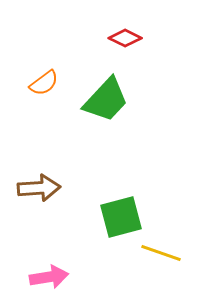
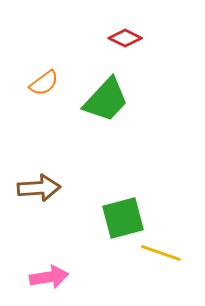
green square: moved 2 px right, 1 px down
